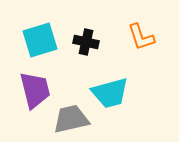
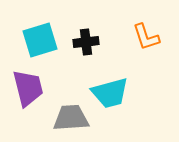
orange L-shape: moved 5 px right
black cross: rotated 20 degrees counterclockwise
purple trapezoid: moved 7 px left, 2 px up
gray trapezoid: moved 1 px up; rotated 9 degrees clockwise
